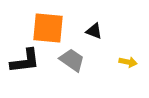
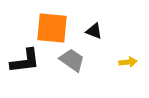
orange square: moved 4 px right
yellow arrow: rotated 18 degrees counterclockwise
